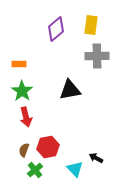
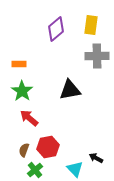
red arrow: moved 3 px right, 1 px down; rotated 144 degrees clockwise
